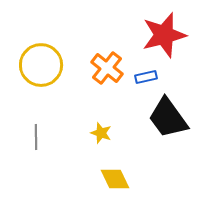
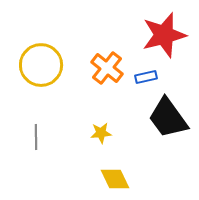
yellow star: rotated 25 degrees counterclockwise
